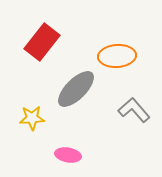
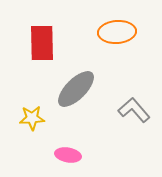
red rectangle: moved 1 px down; rotated 39 degrees counterclockwise
orange ellipse: moved 24 px up
